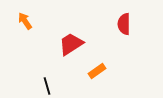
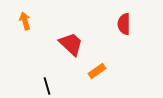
orange arrow: rotated 18 degrees clockwise
red trapezoid: rotated 76 degrees clockwise
